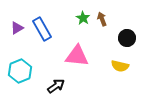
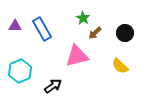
brown arrow: moved 7 px left, 14 px down; rotated 112 degrees counterclockwise
purple triangle: moved 2 px left, 2 px up; rotated 32 degrees clockwise
black circle: moved 2 px left, 5 px up
pink triangle: rotated 20 degrees counterclockwise
yellow semicircle: rotated 30 degrees clockwise
black arrow: moved 3 px left
